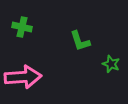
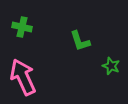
green star: moved 2 px down
pink arrow: rotated 111 degrees counterclockwise
